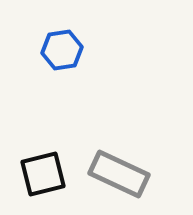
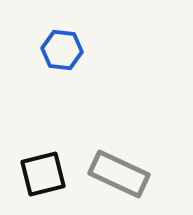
blue hexagon: rotated 15 degrees clockwise
